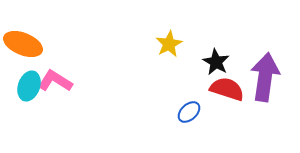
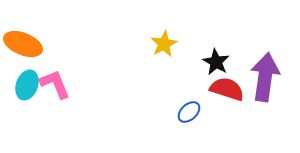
yellow star: moved 5 px left
pink L-shape: moved 3 px down; rotated 36 degrees clockwise
cyan ellipse: moved 2 px left, 1 px up
